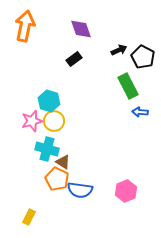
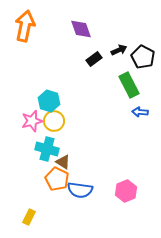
black rectangle: moved 20 px right
green rectangle: moved 1 px right, 1 px up
